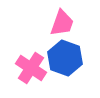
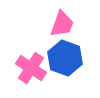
pink trapezoid: moved 1 px down
